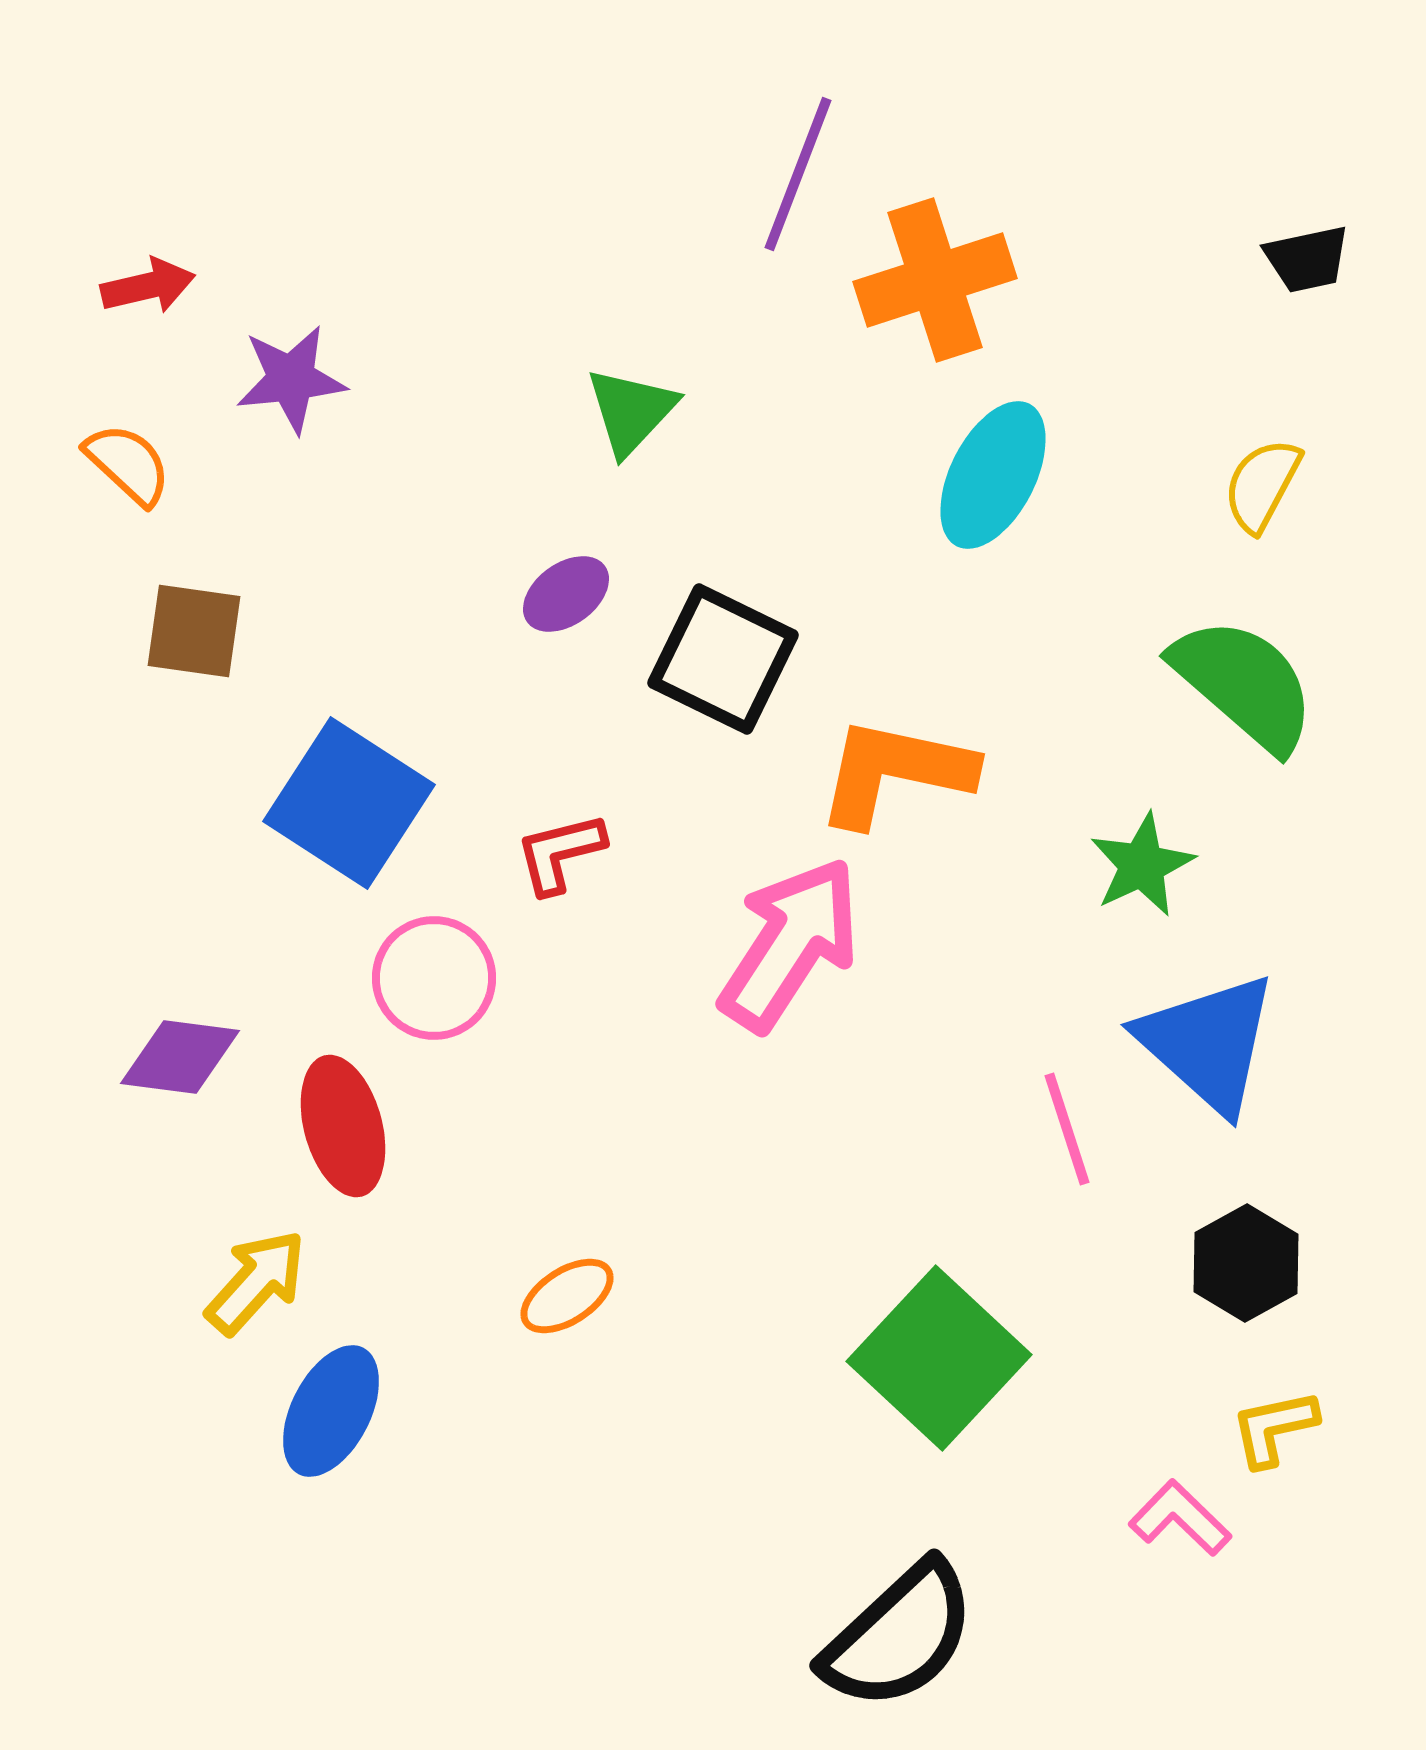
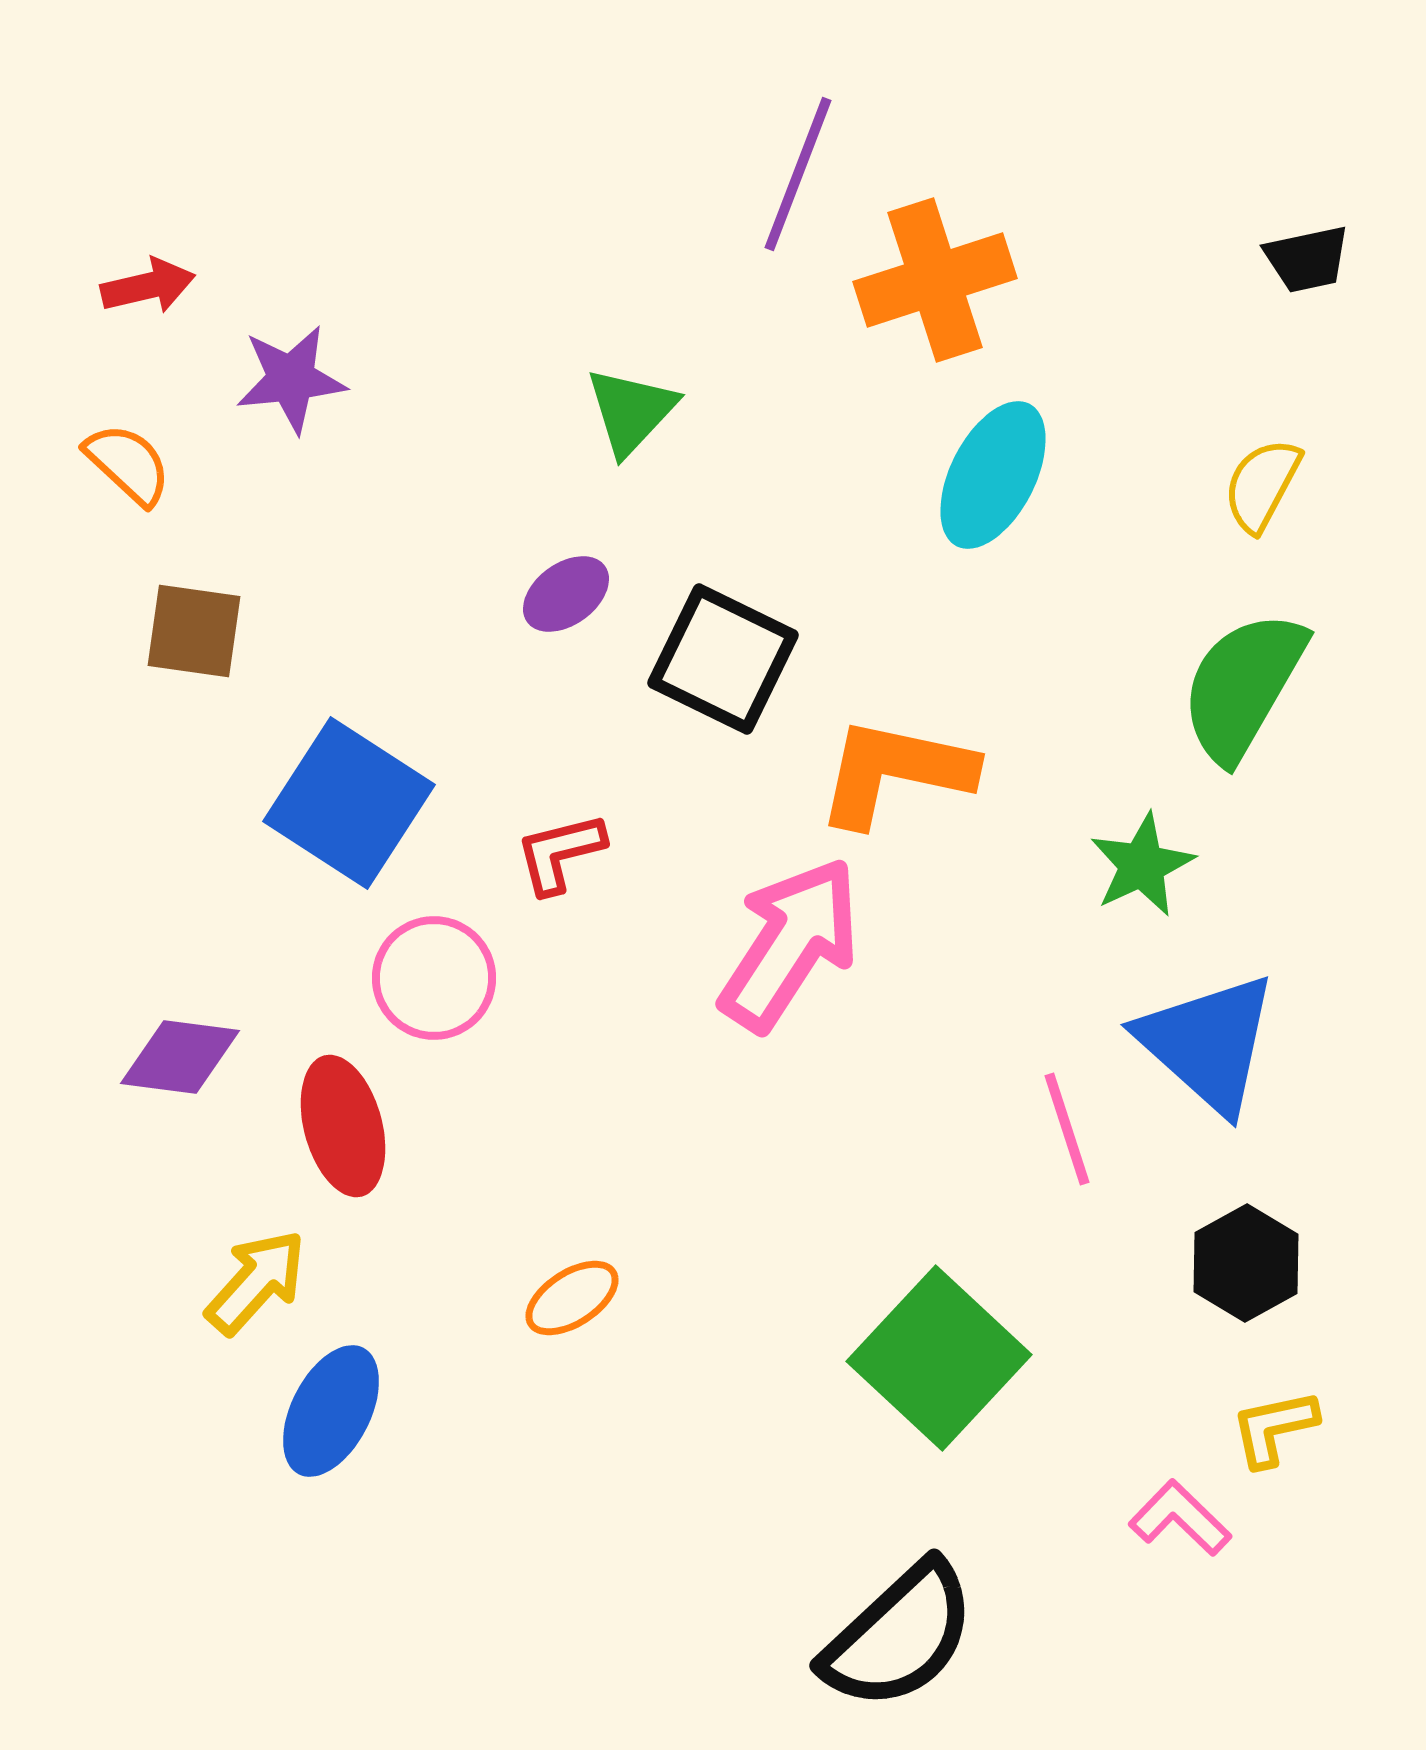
green semicircle: moved 1 px left, 2 px down; rotated 101 degrees counterclockwise
orange ellipse: moved 5 px right, 2 px down
